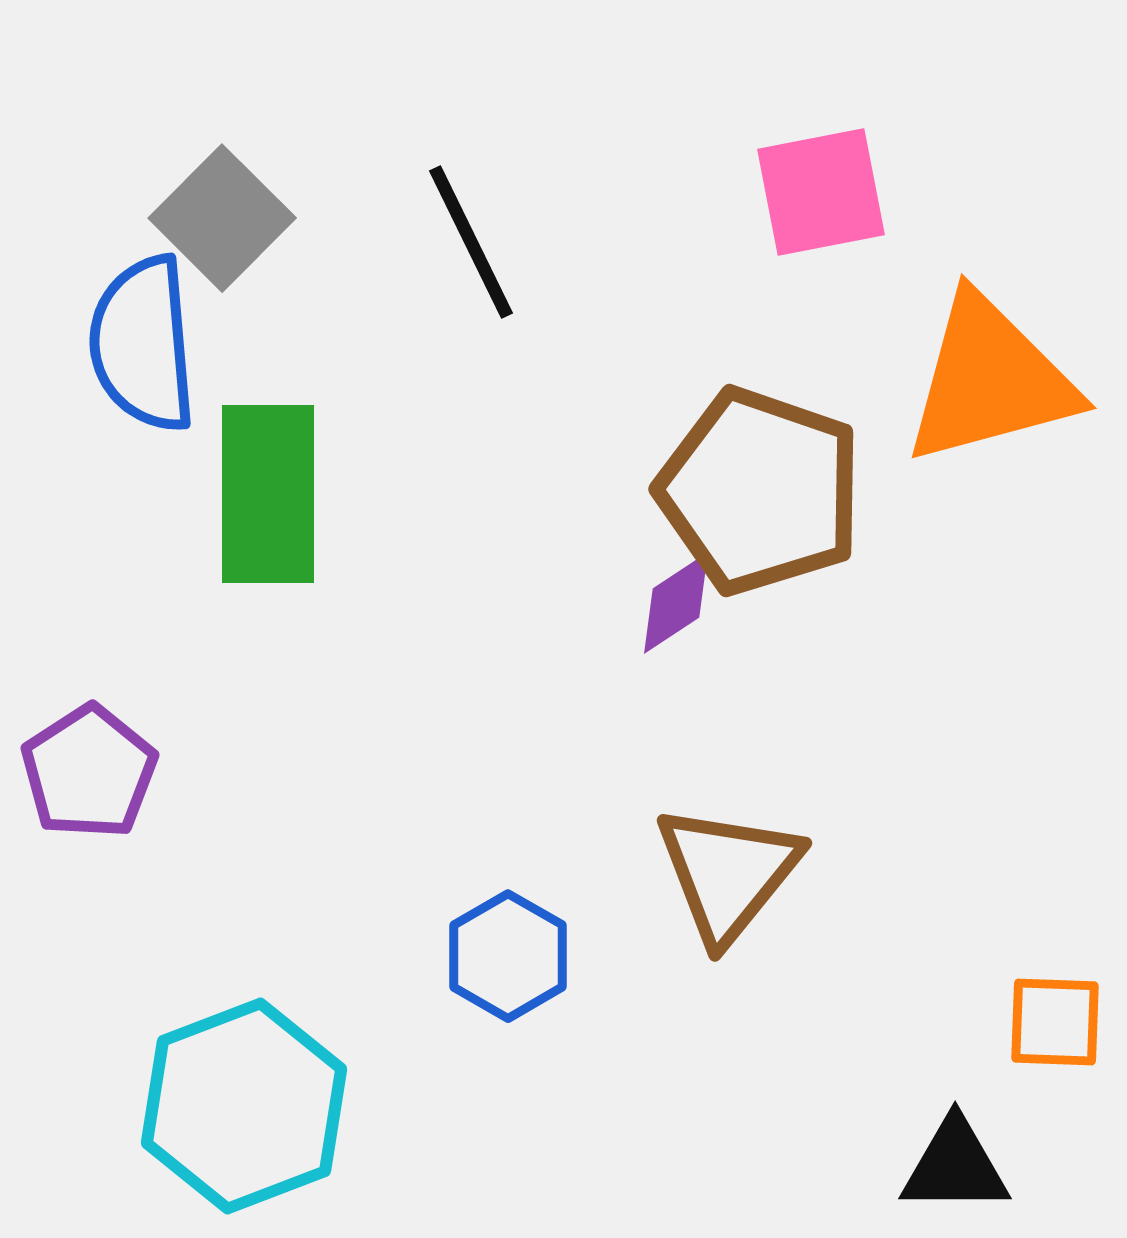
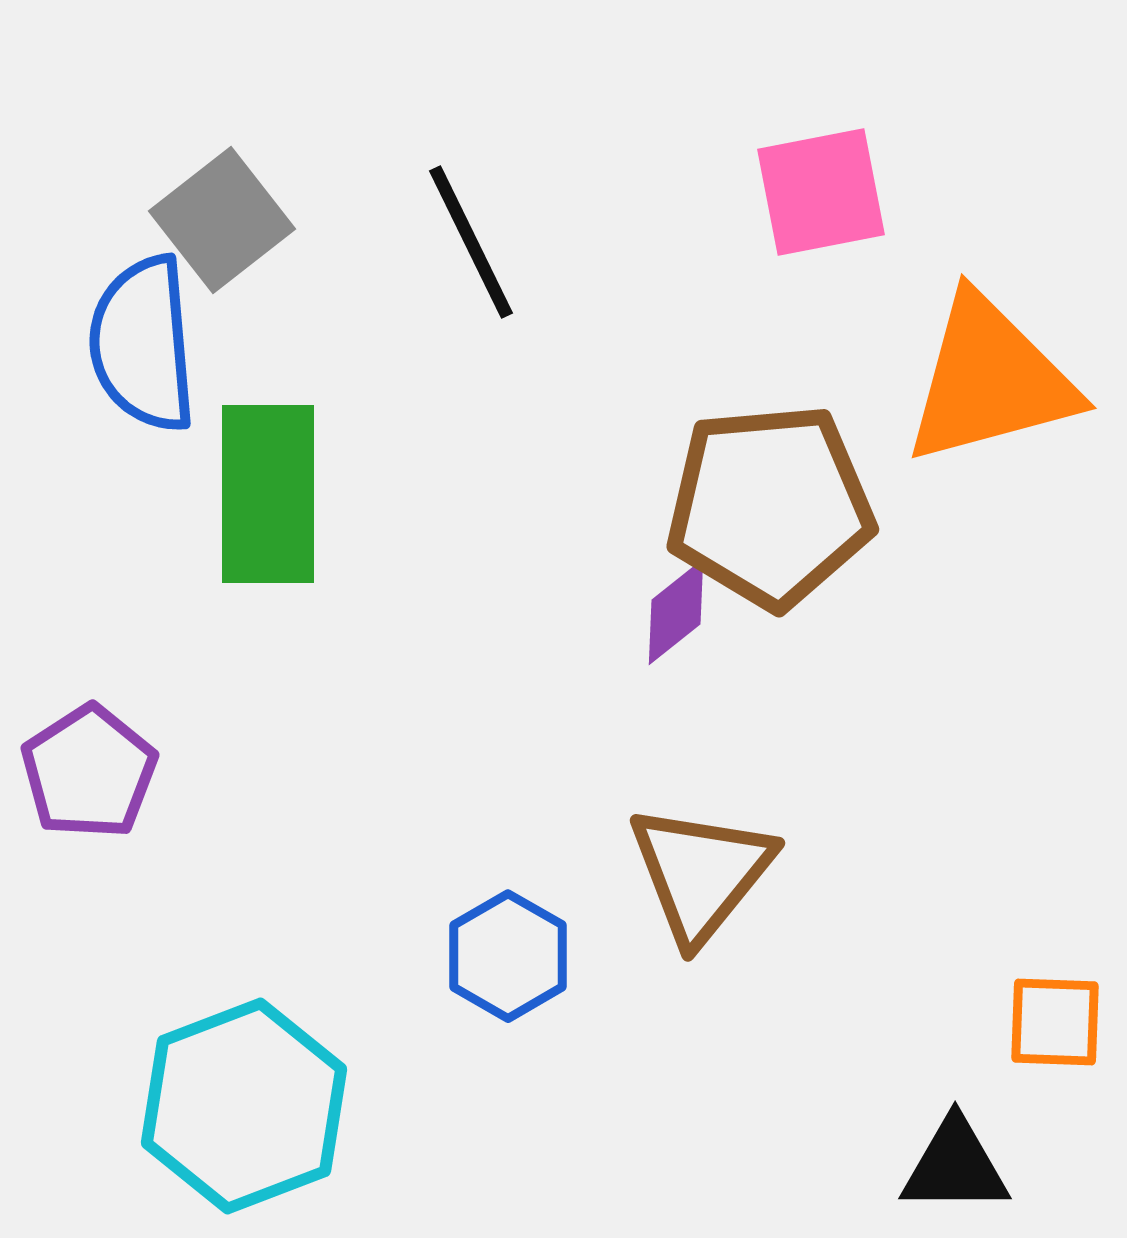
gray square: moved 2 px down; rotated 7 degrees clockwise
brown pentagon: moved 10 px right, 15 px down; rotated 24 degrees counterclockwise
purple diamond: moved 9 px down; rotated 5 degrees counterclockwise
brown triangle: moved 27 px left
